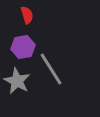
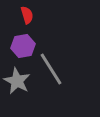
purple hexagon: moved 1 px up
